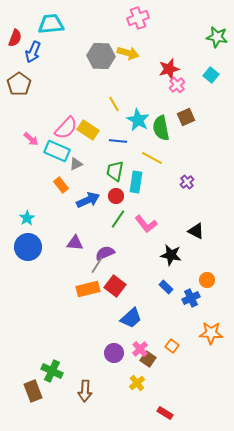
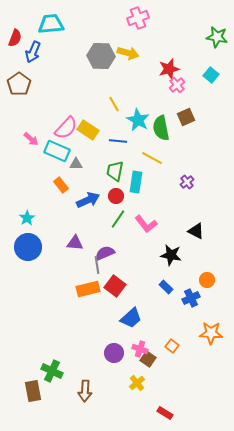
gray triangle at (76, 164): rotated 24 degrees clockwise
gray line at (97, 265): rotated 42 degrees counterclockwise
pink cross at (140, 349): rotated 28 degrees counterclockwise
brown rectangle at (33, 391): rotated 10 degrees clockwise
